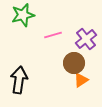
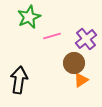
green star: moved 6 px right, 2 px down; rotated 10 degrees counterclockwise
pink line: moved 1 px left, 1 px down
